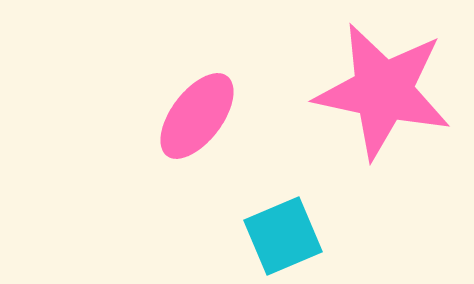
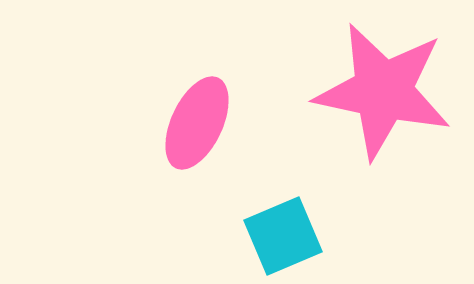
pink ellipse: moved 7 px down; rotated 12 degrees counterclockwise
